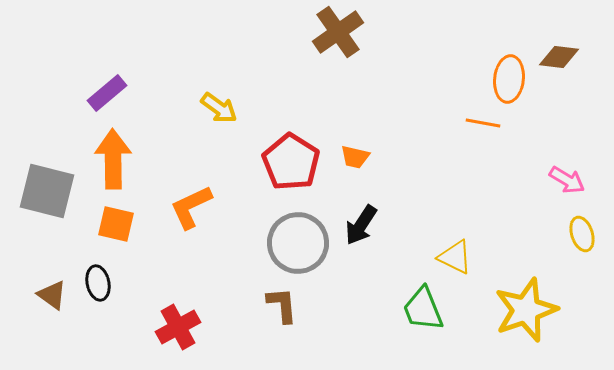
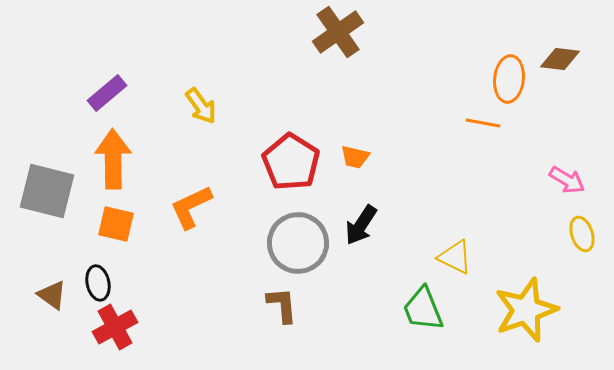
brown diamond: moved 1 px right, 2 px down
yellow arrow: moved 18 px left, 2 px up; rotated 18 degrees clockwise
red cross: moved 63 px left
